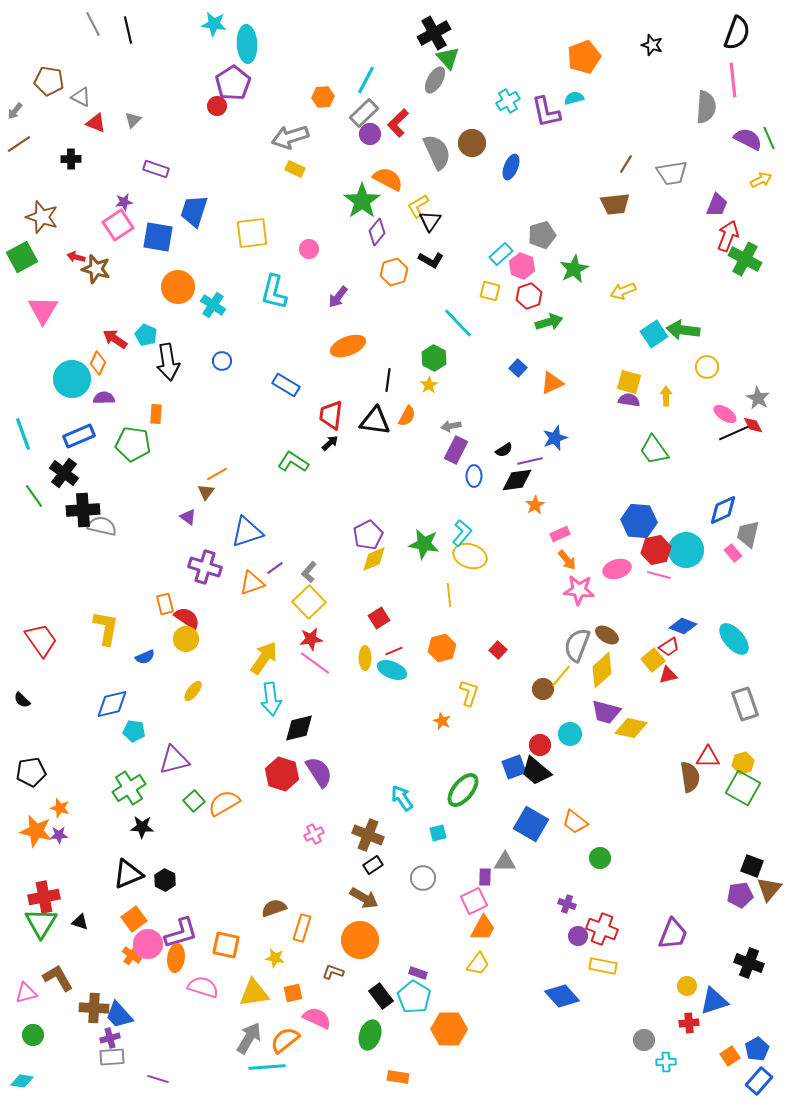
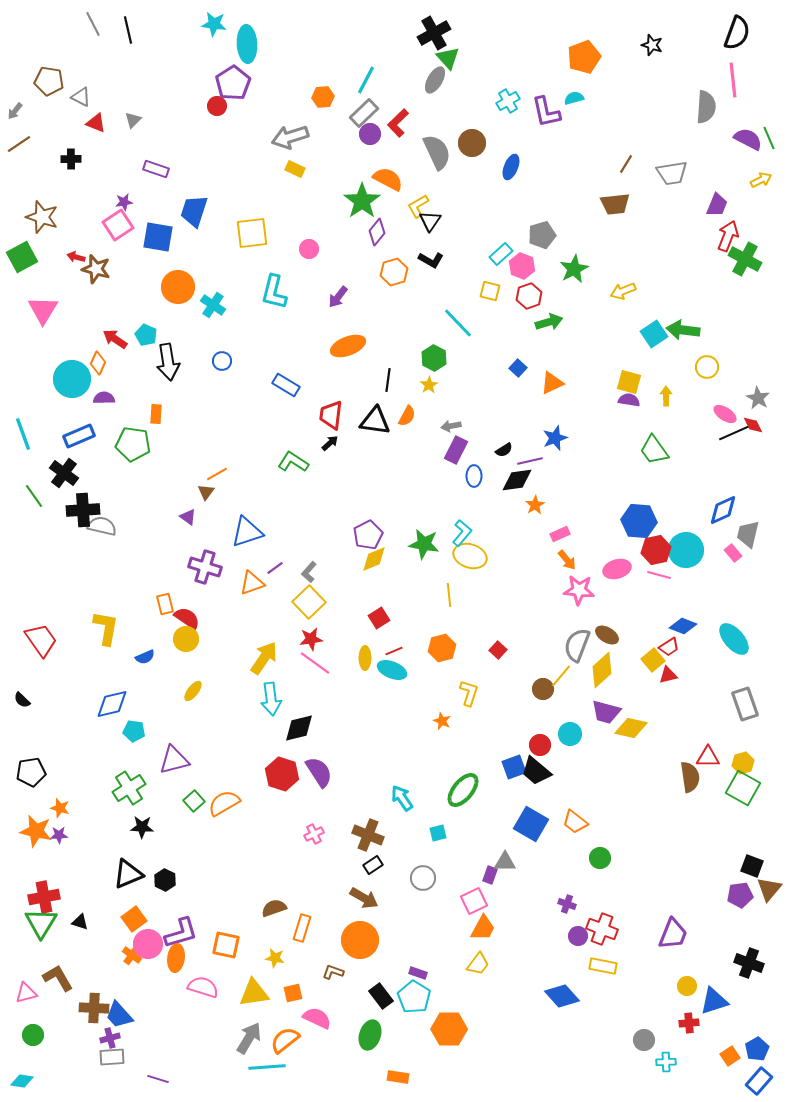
purple rectangle at (485, 877): moved 5 px right, 2 px up; rotated 18 degrees clockwise
